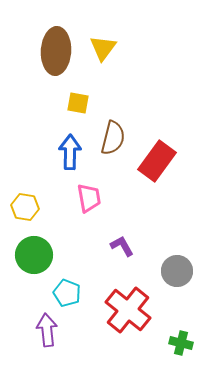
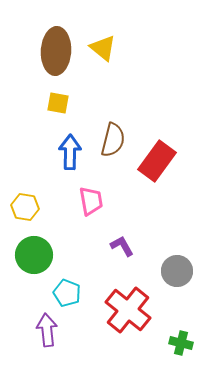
yellow triangle: rotated 28 degrees counterclockwise
yellow square: moved 20 px left
brown semicircle: moved 2 px down
pink trapezoid: moved 2 px right, 3 px down
